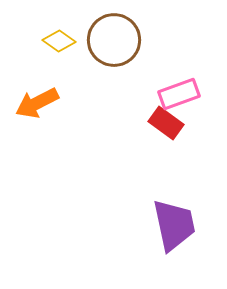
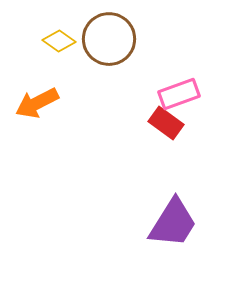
brown circle: moved 5 px left, 1 px up
purple trapezoid: moved 1 px left, 2 px up; rotated 44 degrees clockwise
